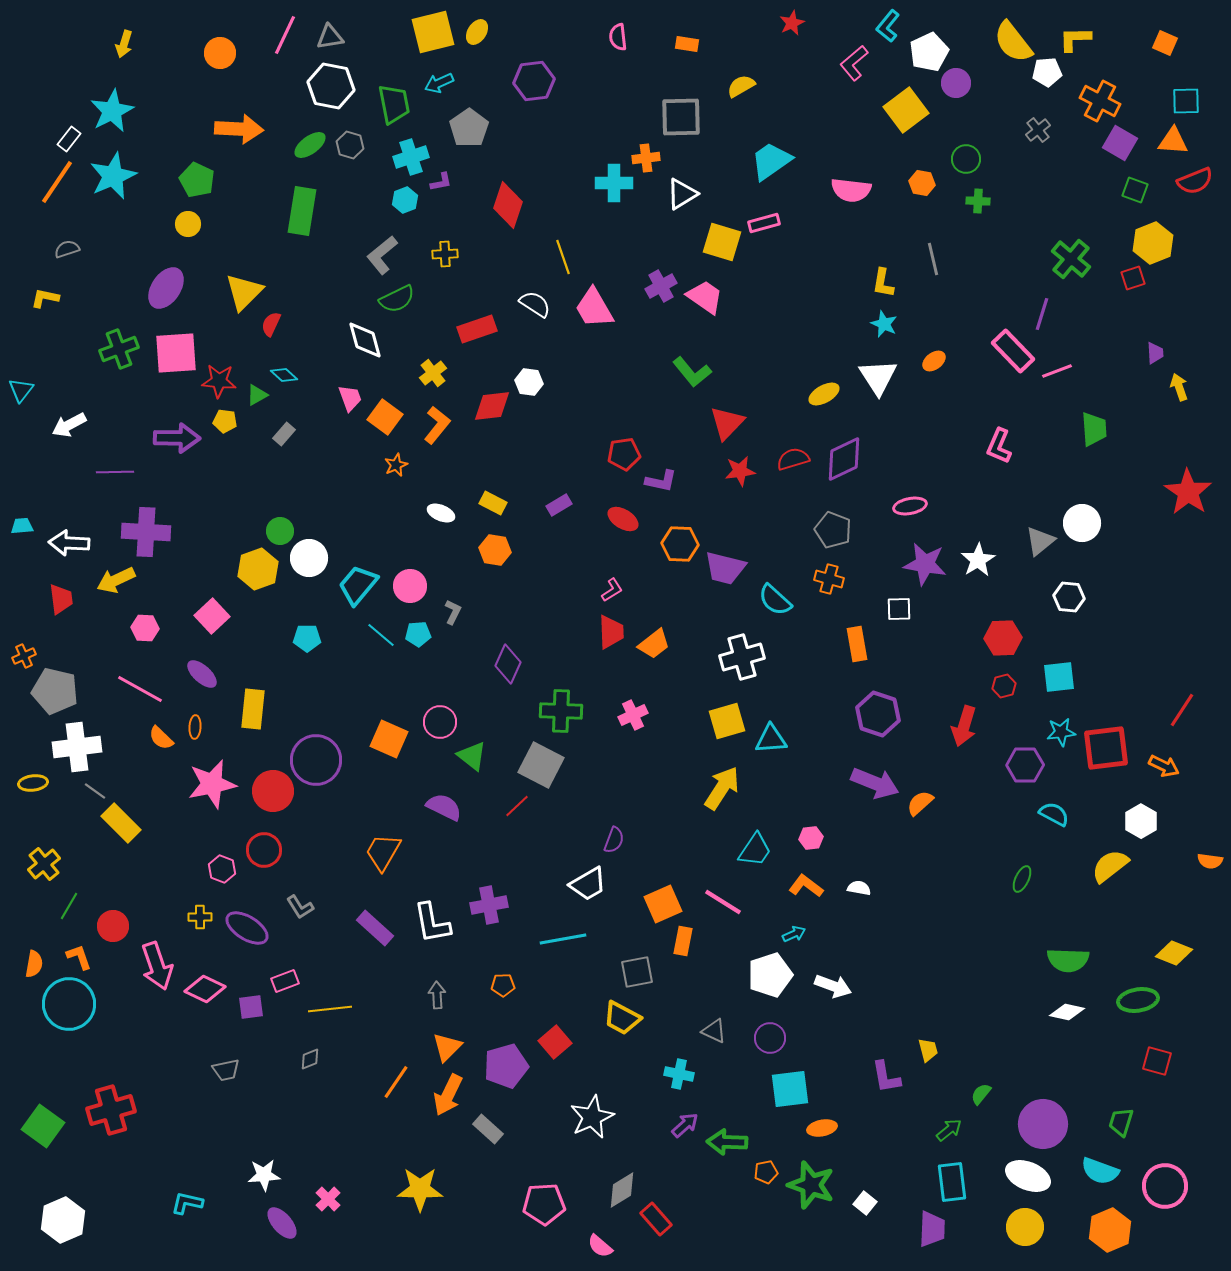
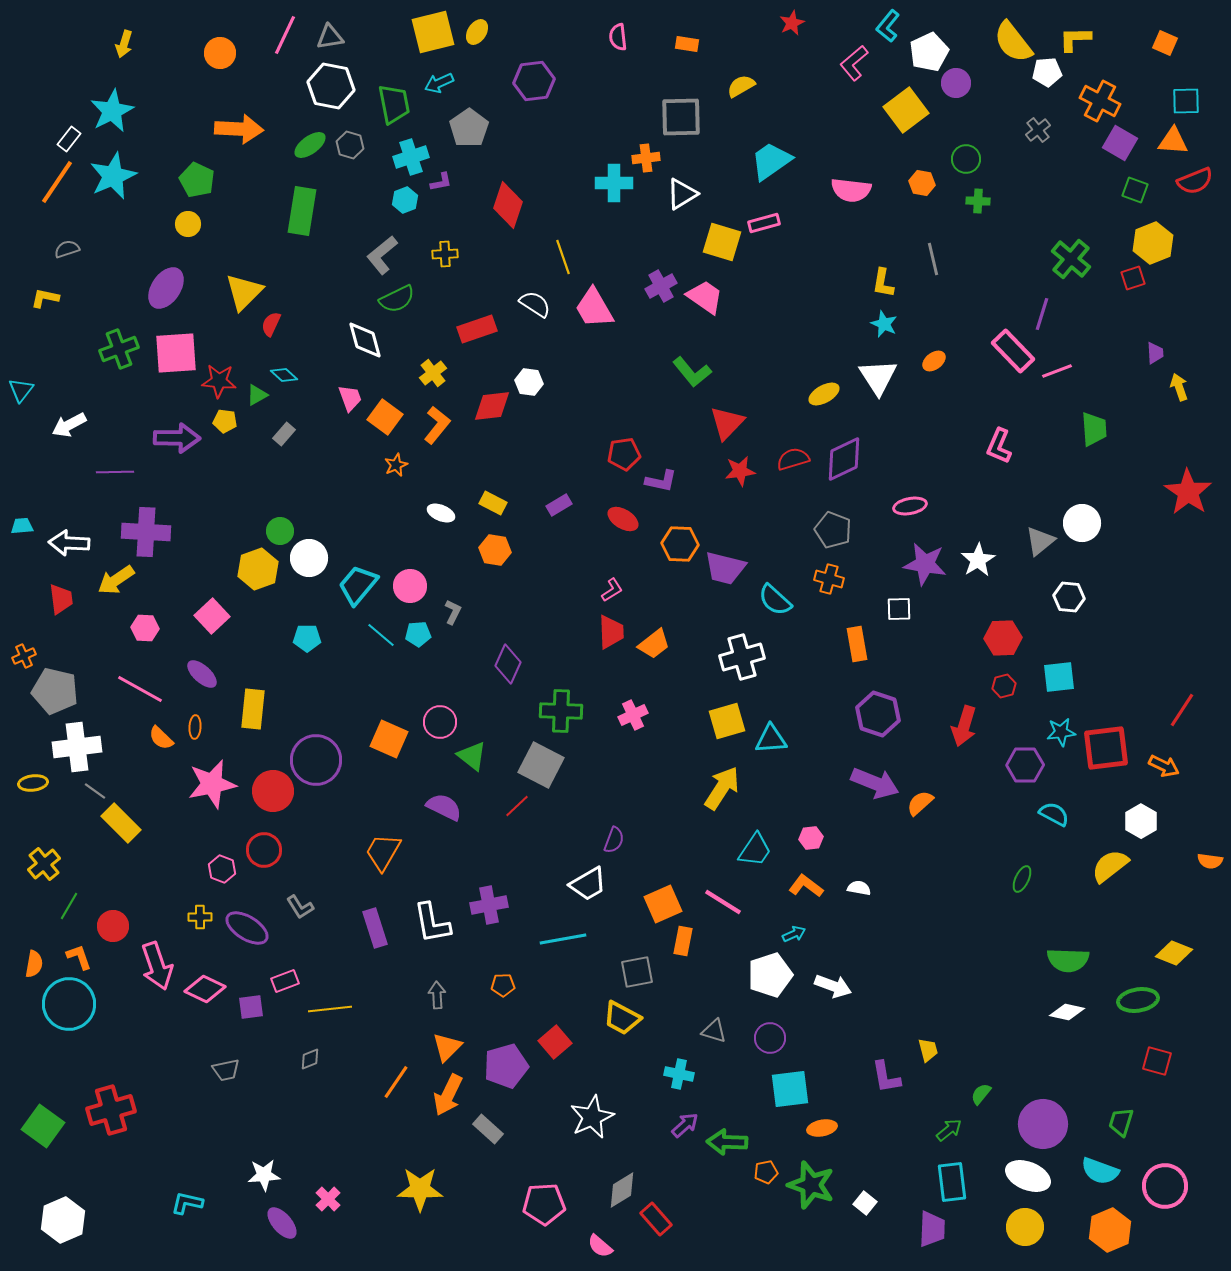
yellow arrow at (116, 580): rotated 9 degrees counterclockwise
purple rectangle at (375, 928): rotated 30 degrees clockwise
gray triangle at (714, 1031): rotated 8 degrees counterclockwise
